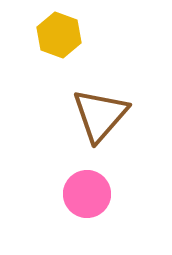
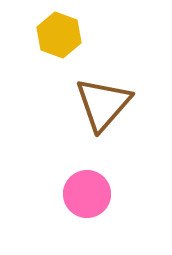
brown triangle: moved 3 px right, 11 px up
